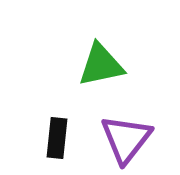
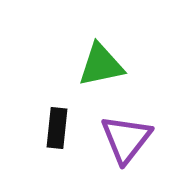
black rectangle: moved 10 px up
